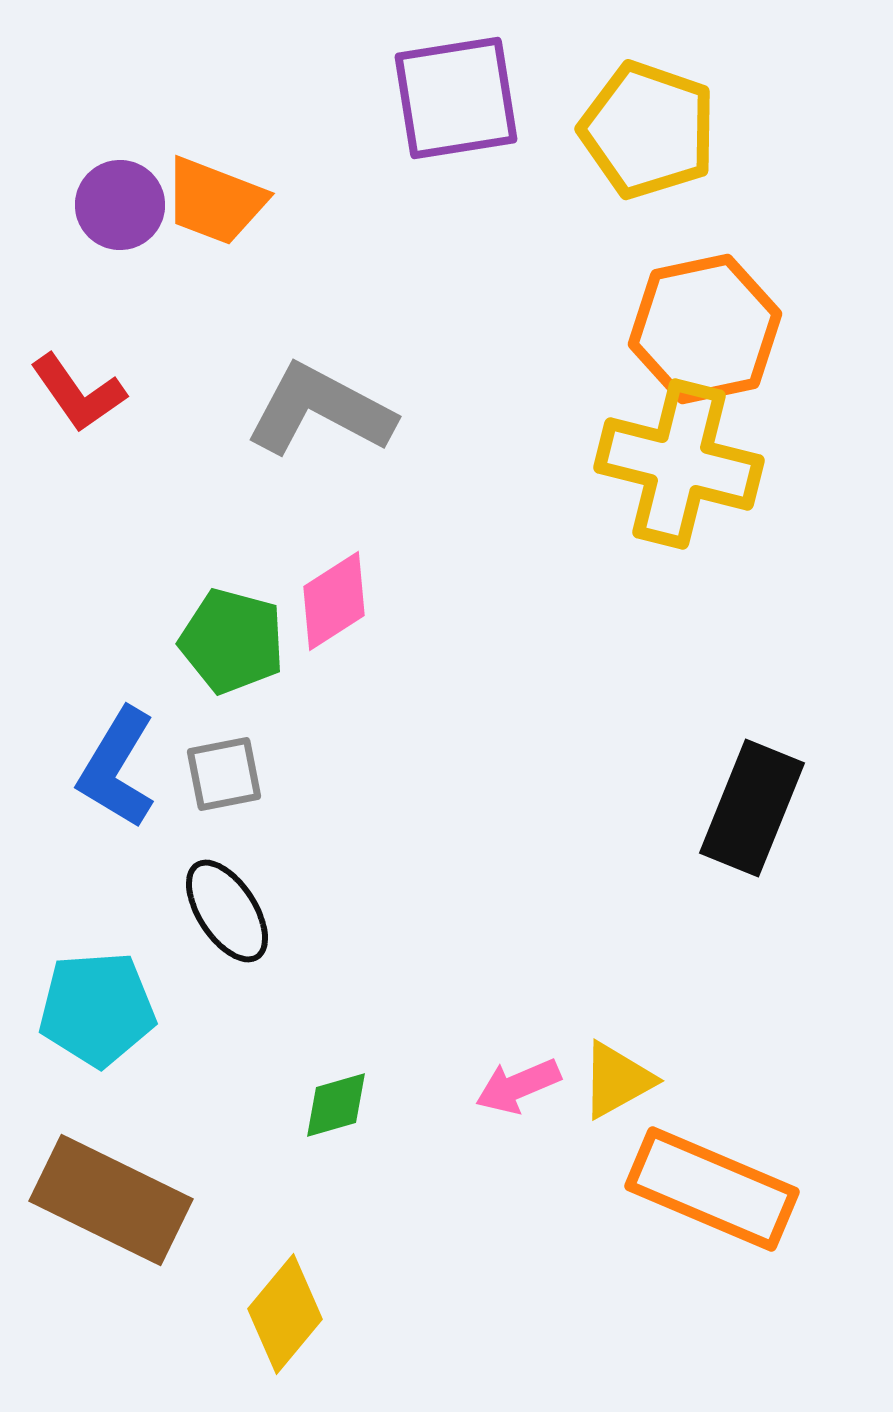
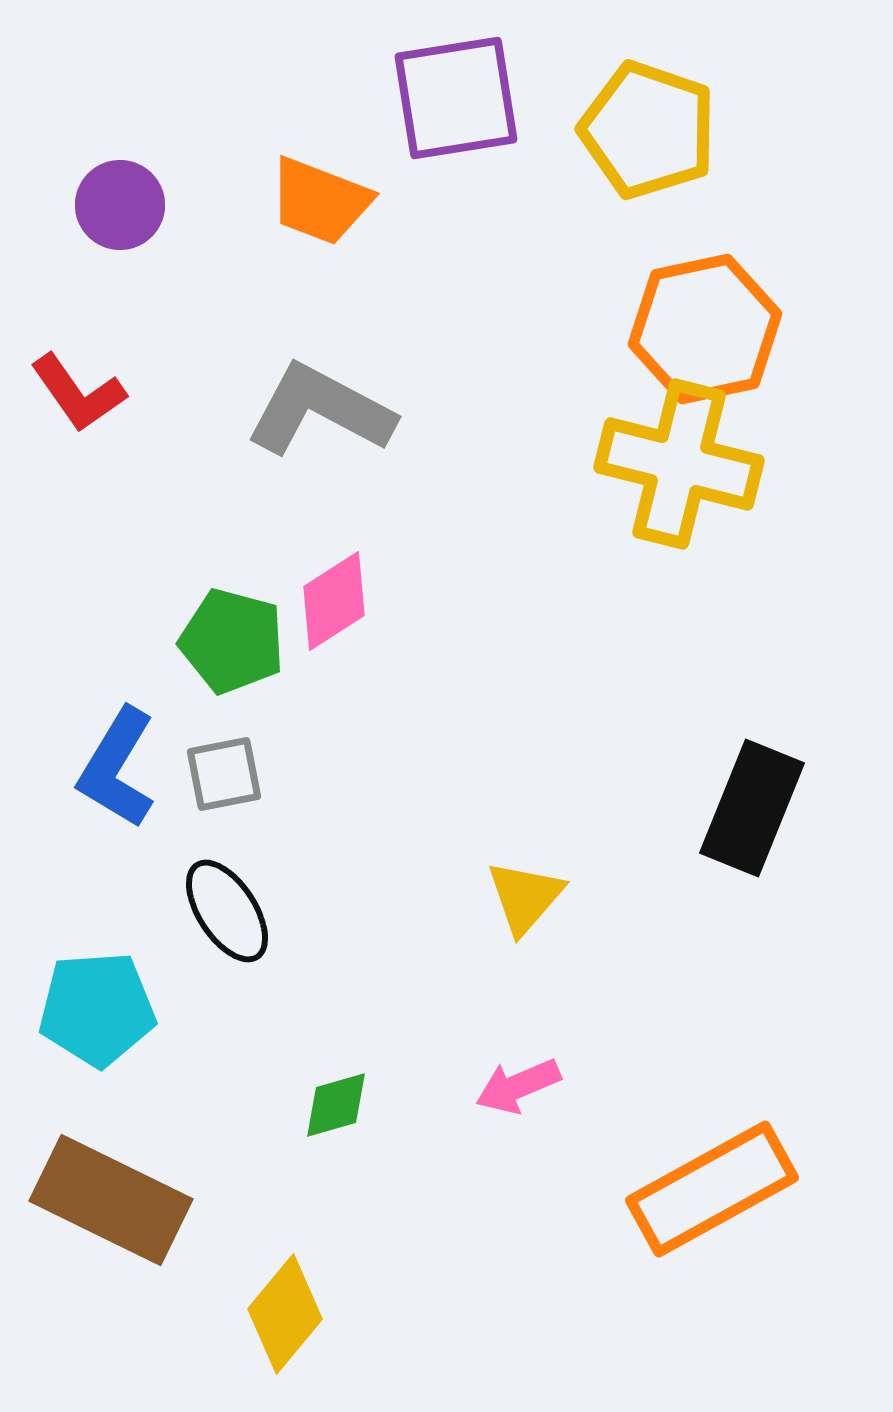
orange trapezoid: moved 105 px right
yellow triangle: moved 92 px left, 183 px up; rotated 20 degrees counterclockwise
orange rectangle: rotated 52 degrees counterclockwise
